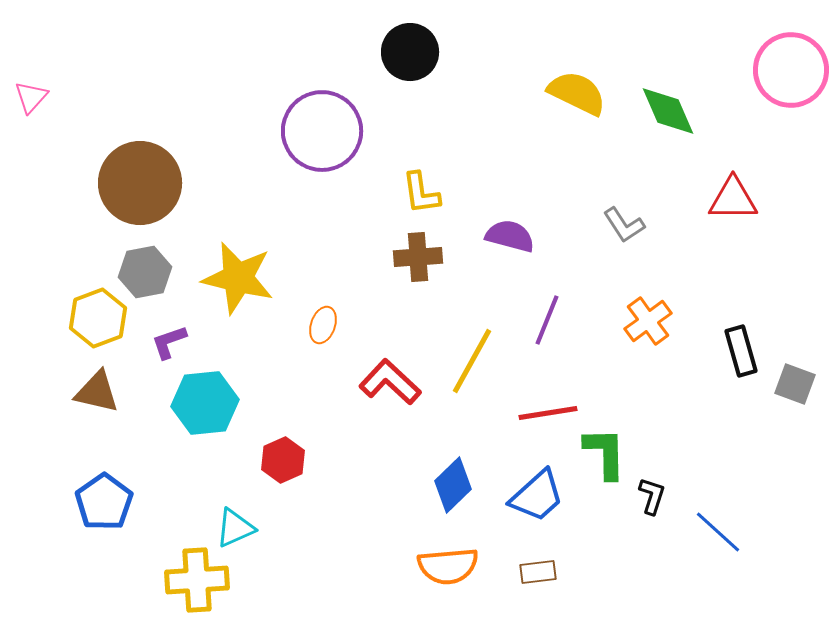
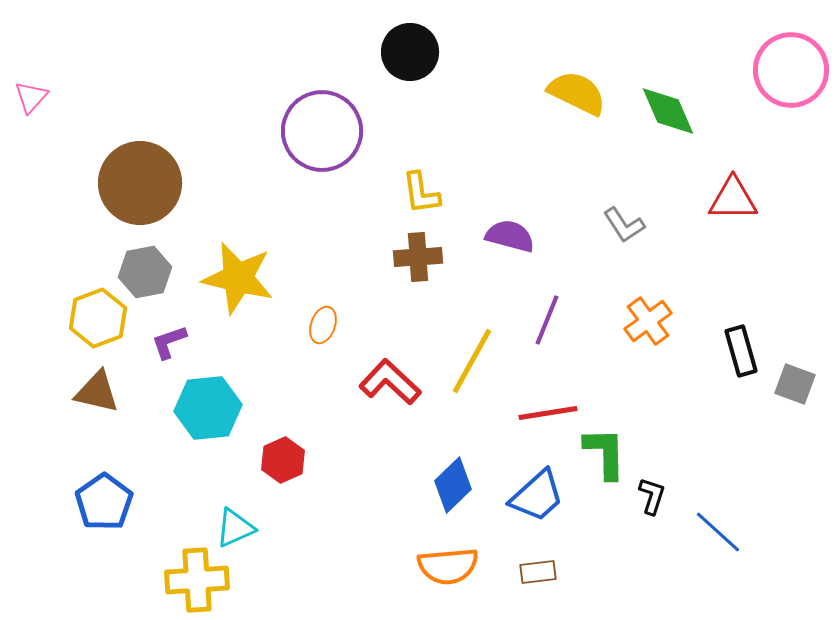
cyan hexagon: moved 3 px right, 5 px down
